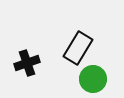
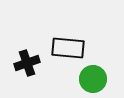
black rectangle: moved 10 px left; rotated 64 degrees clockwise
